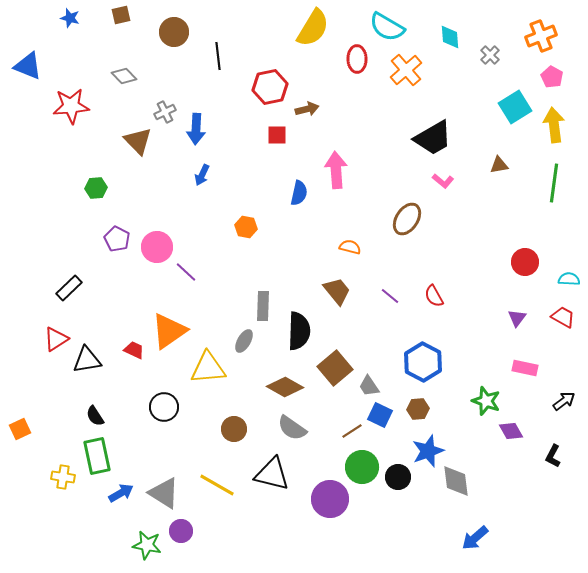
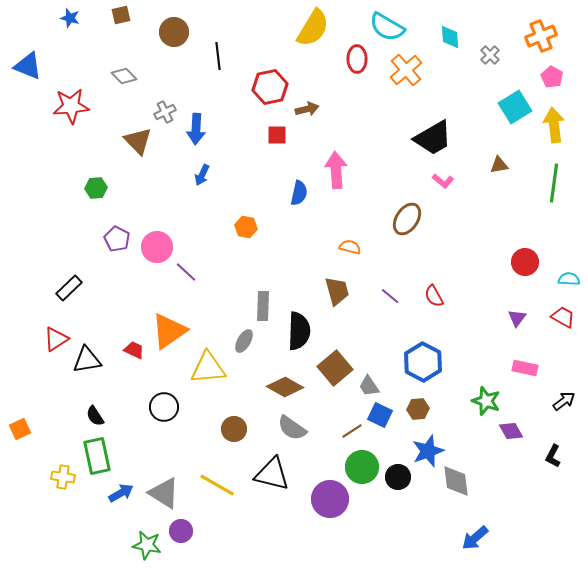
brown trapezoid at (337, 291): rotated 24 degrees clockwise
